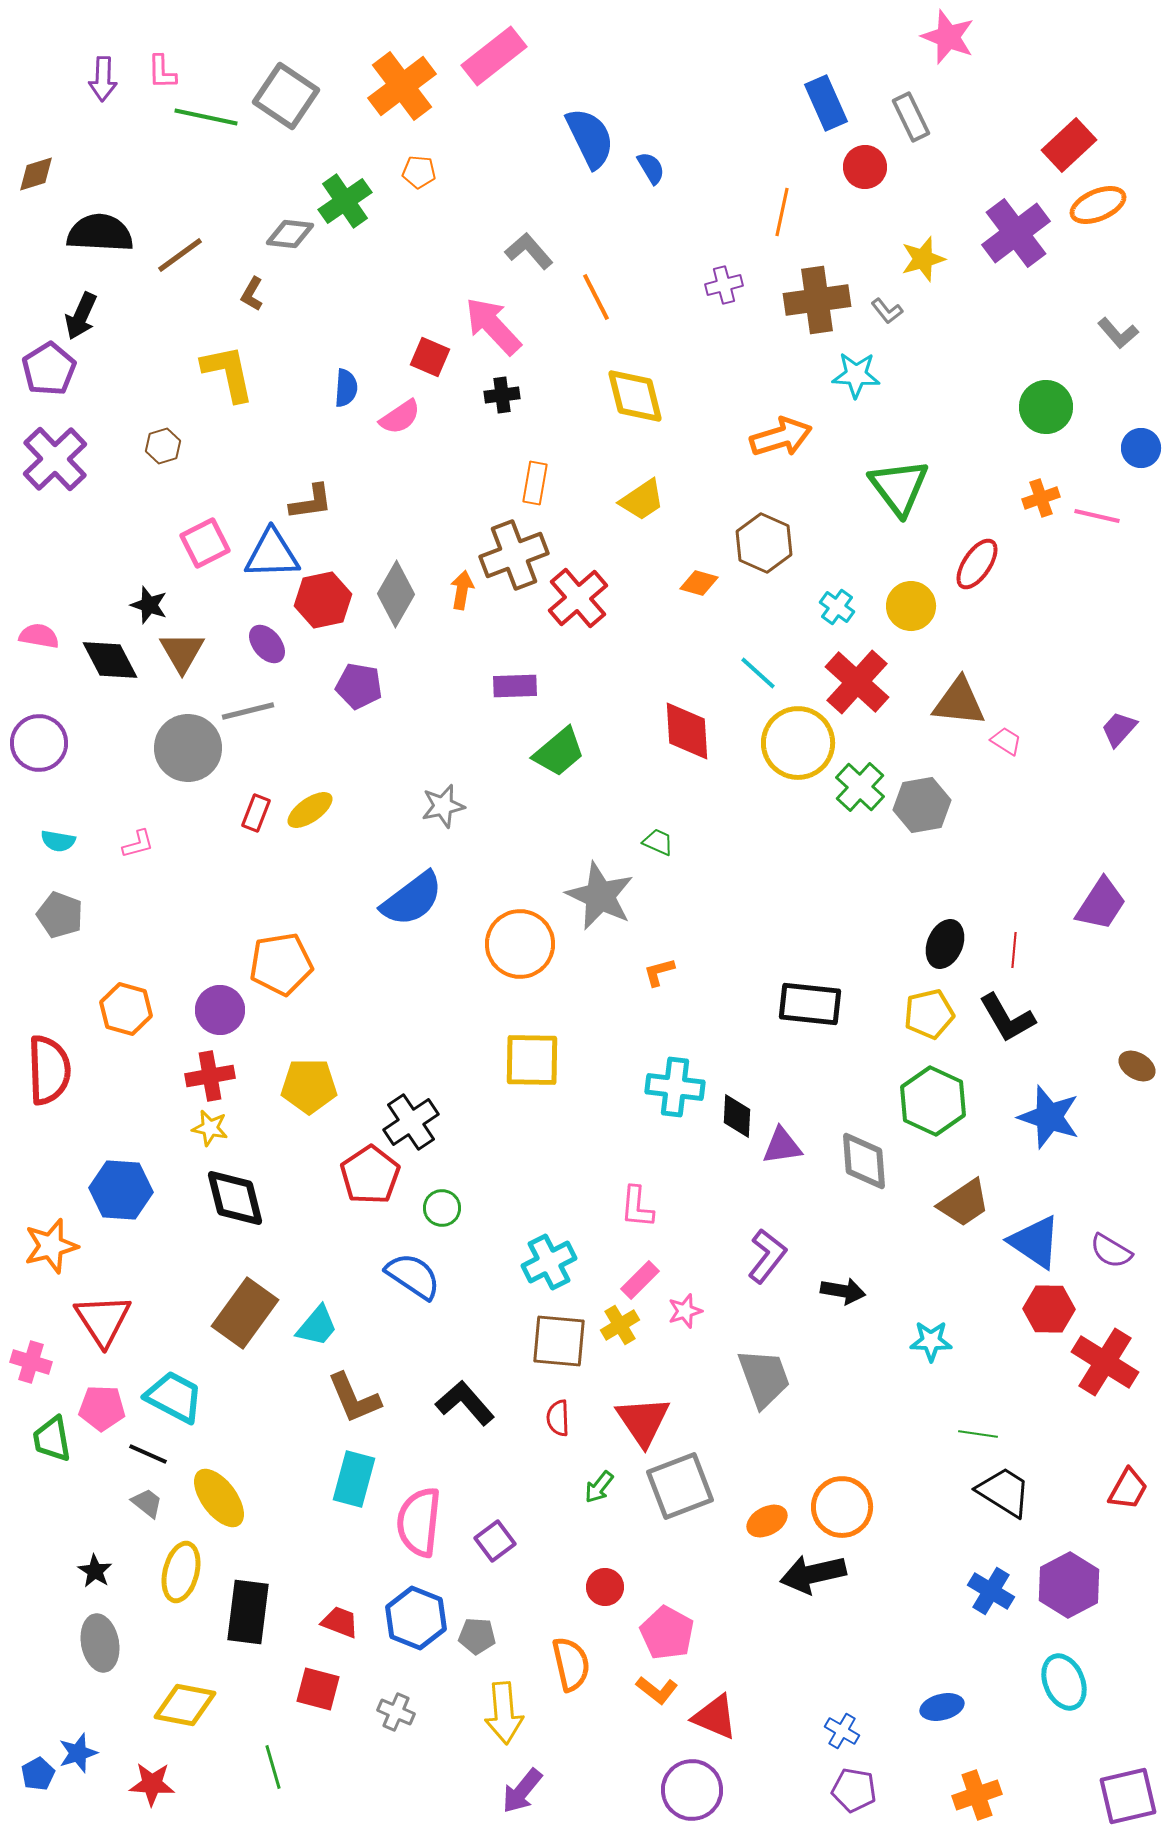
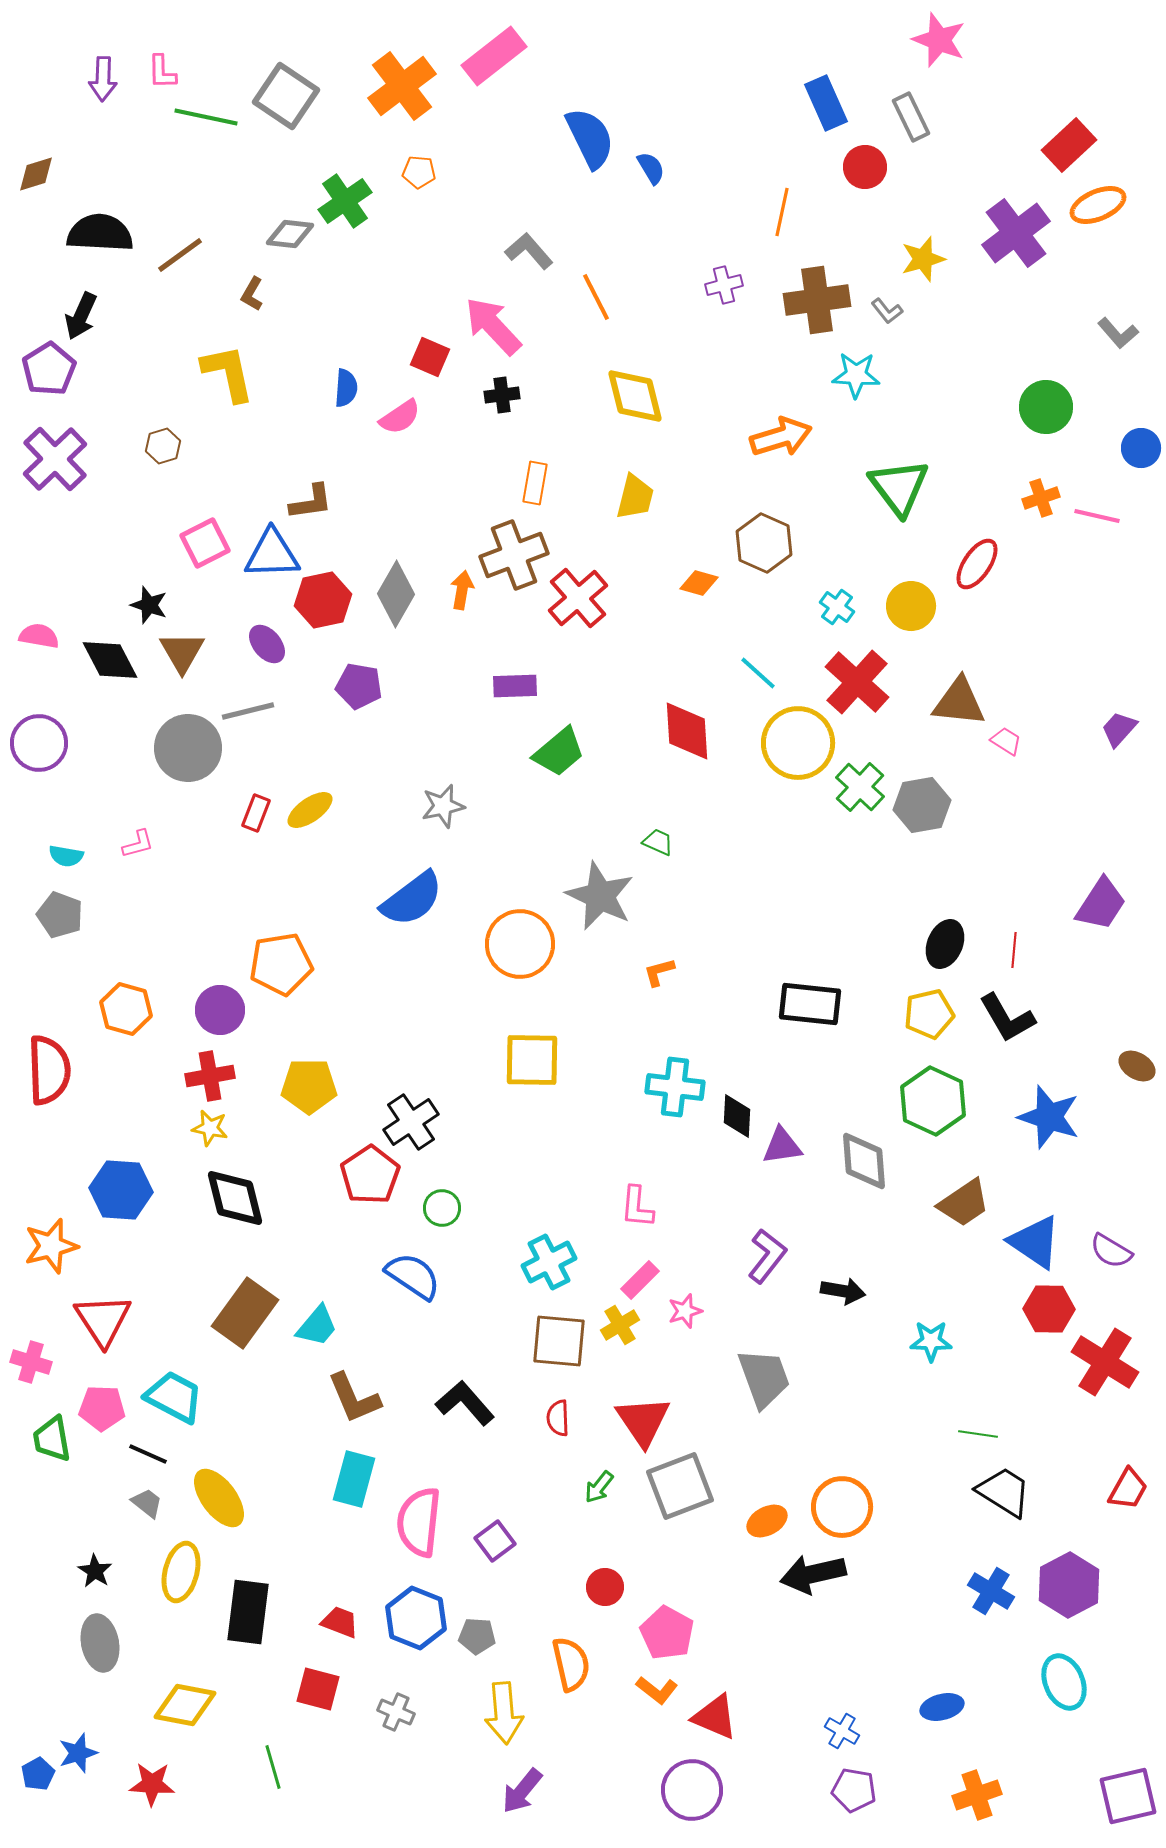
pink star at (948, 37): moved 9 px left, 3 px down
yellow trapezoid at (642, 500): moved 7 px left, 3 px up; rotated 42 degrees counterclockwise
cyan semicircle at (58, 841): moved 8 px right, 15 px down
